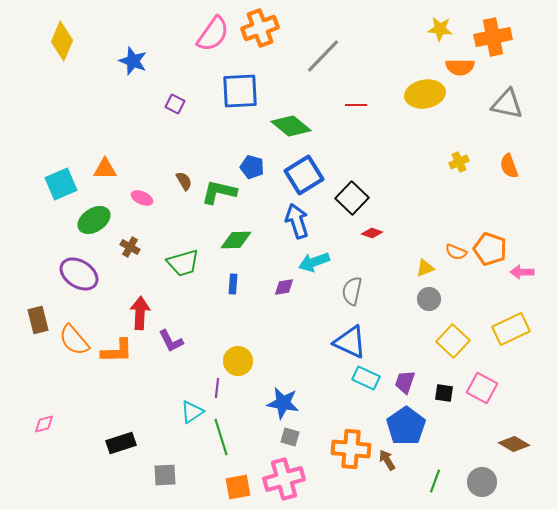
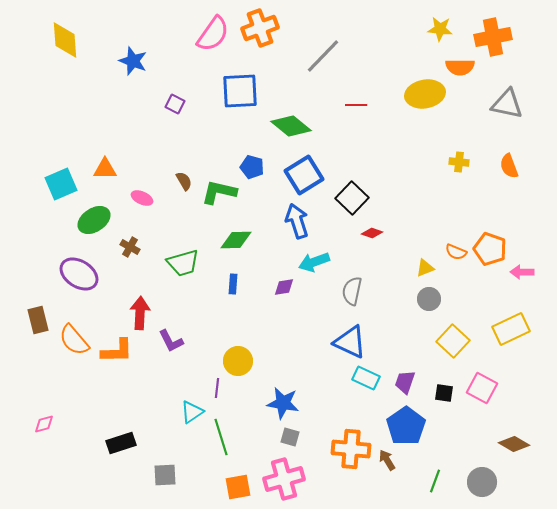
yellow diamond at (62, 41): moved 3 px right, 1 px up; rotated 27 degrees counterclockwise
yellow cross at (459, 162): rotated 30 degrees clockwise
